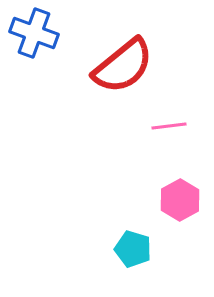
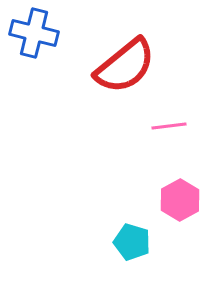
blue cross: rotated 6 degrees counterclockwise
red semicircle: moved 2 px right
cyan pentagon: moved 1 px left, 7 px up
